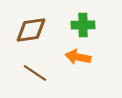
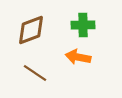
brown diamond: rotated 12 degrees counterclockwise
